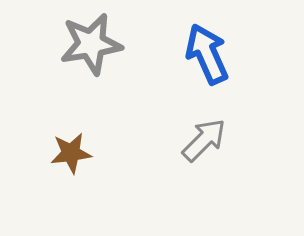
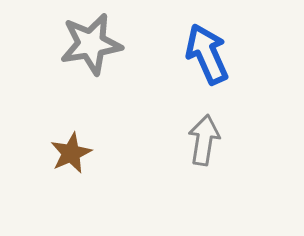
gray arrow: rotated 36 degrees counterclockwise
brown star: rotated 18 degrees counterclockwise
